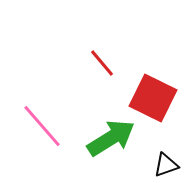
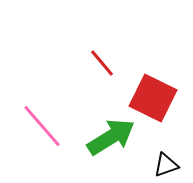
green arrow: moved 1 px up
